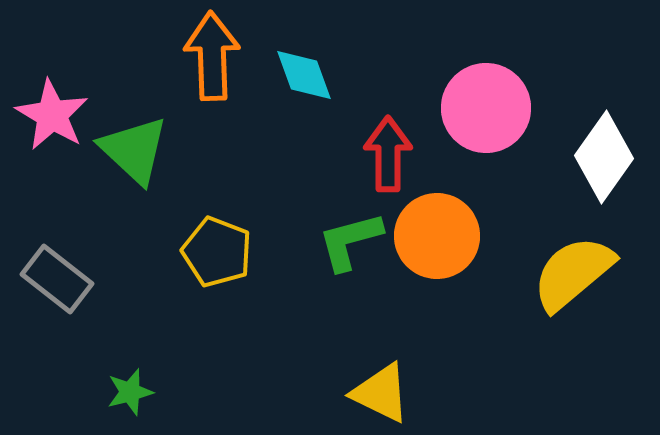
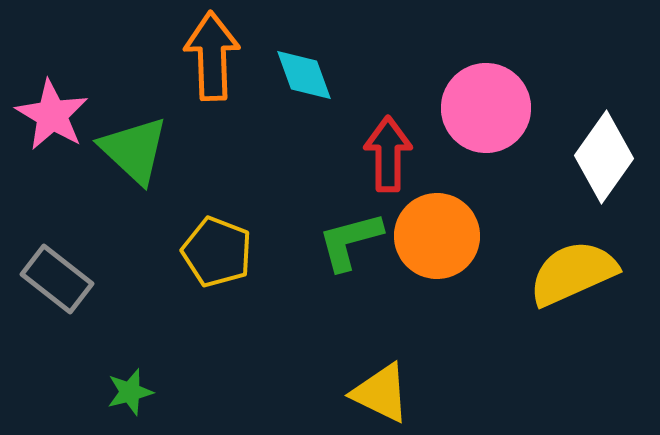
yellow semicircle: rotated 16 degrees clockwise
